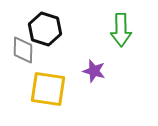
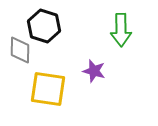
black hexagon: moved 1 px left, 3 px up
gray diamond: moved 3 px left
